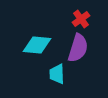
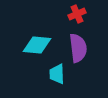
red cross: moved 4 px left, 5 px up; rotated 12 degrees clockwise
purple semicircle: rotated 24 degrees counterclockwise
